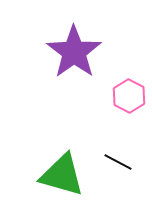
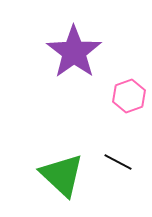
pink hexagon: rotated 12 degrees clockwise
green triangle: rotated 27 degrees clockwise
